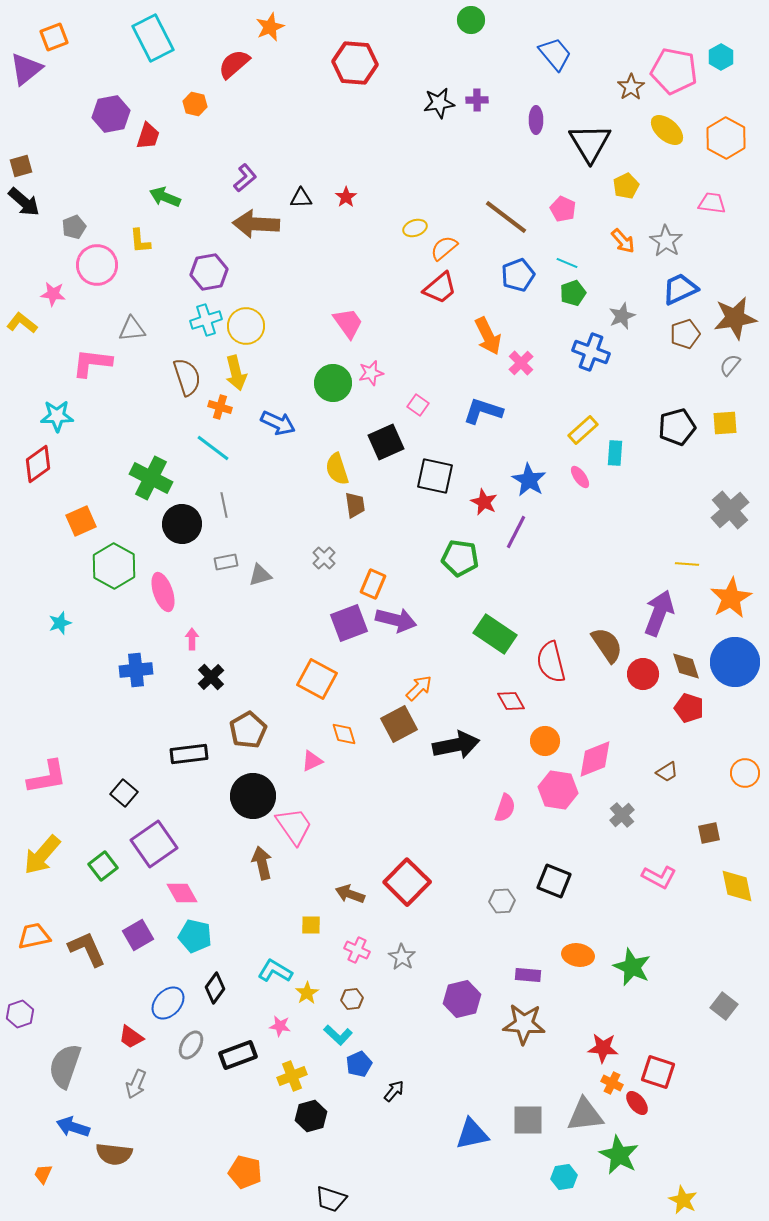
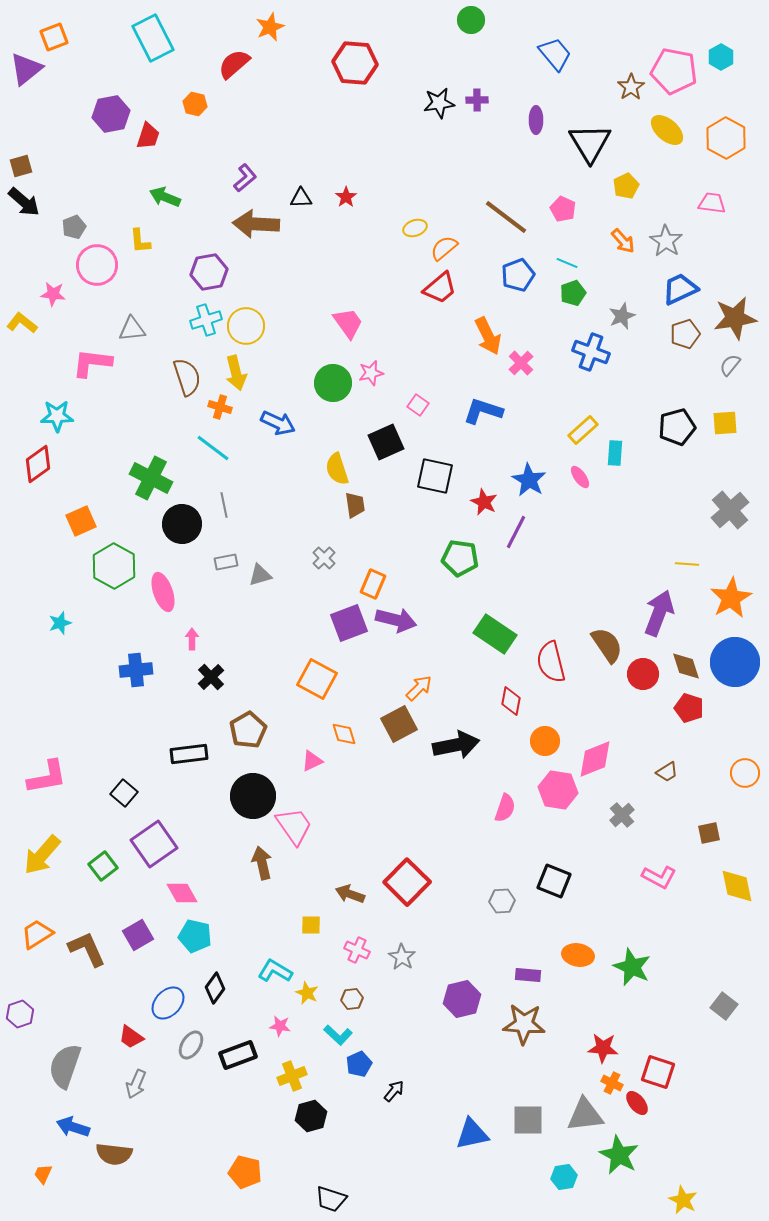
red diamond at (511, 701): rotated 40 degrees clockwise
orange trapezoid at (34, 936): moved 3 px right, 2 px up; rotated 20 degrees counterclockwise
yellow star at (307, 993): rotated 15 degrees counterclockwise
